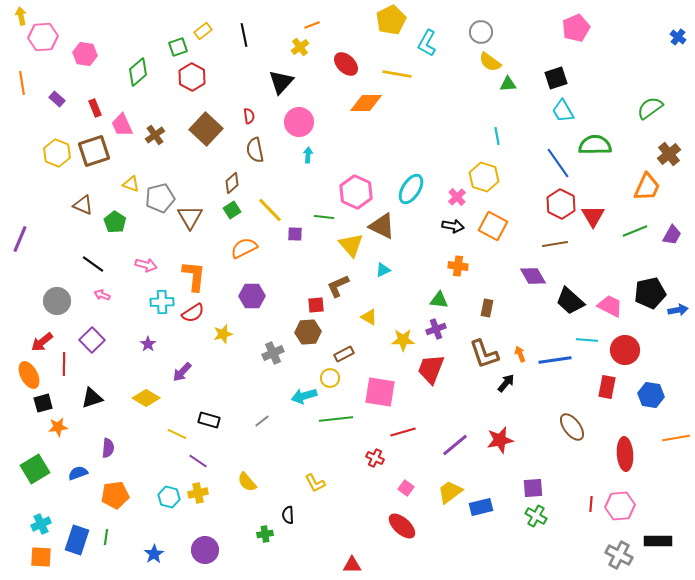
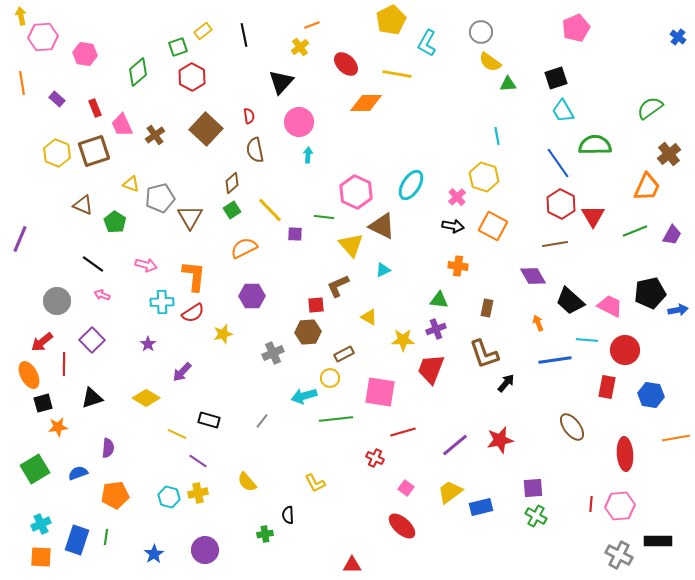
cyan ellipse at (411, 189): moved 4 px up
orange arrow at (520, 354): moved 18 px right, 31 px up
gray line at (262, 421): rotated 14 degrees counterclockwise
